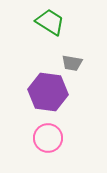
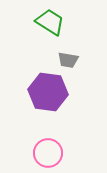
gray trapezoid: moved 4 px left, 3 px up
pink circle: moved 15 px down
